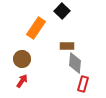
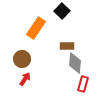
red arrow: moved 3 px right, 2 px up
